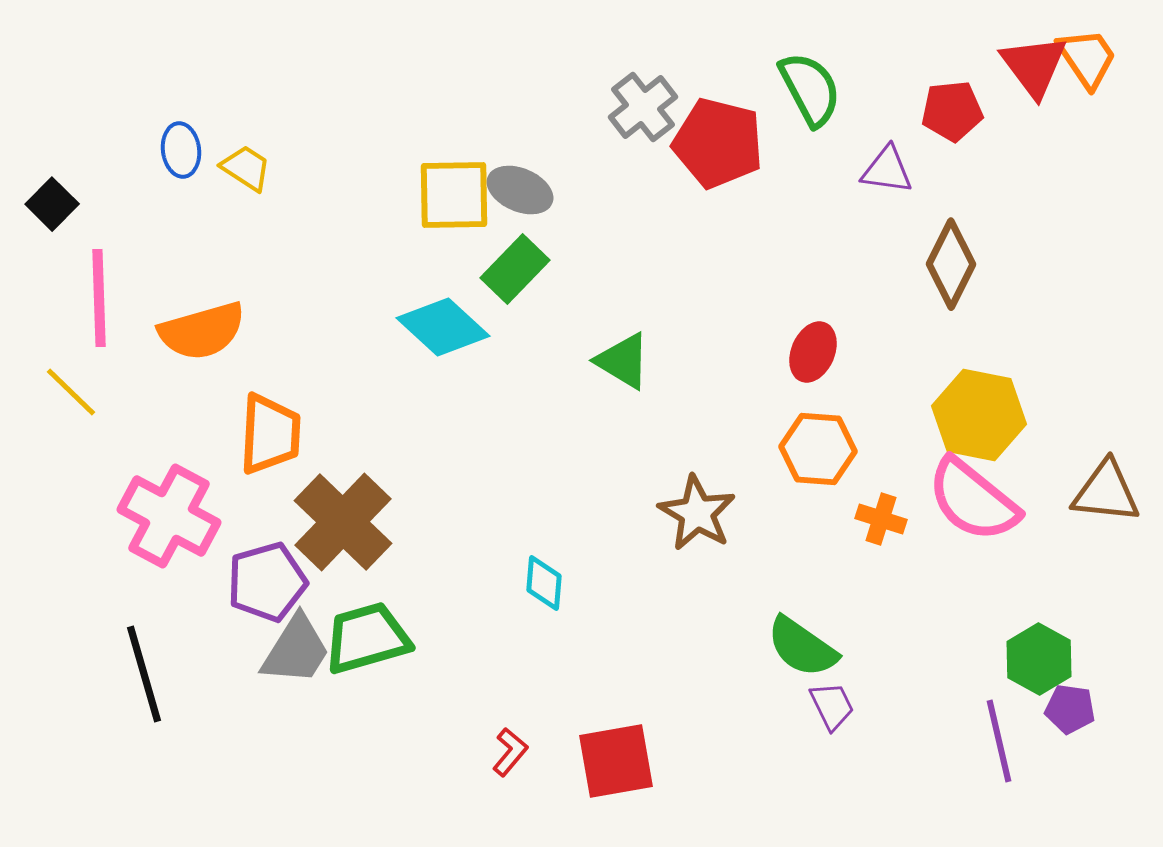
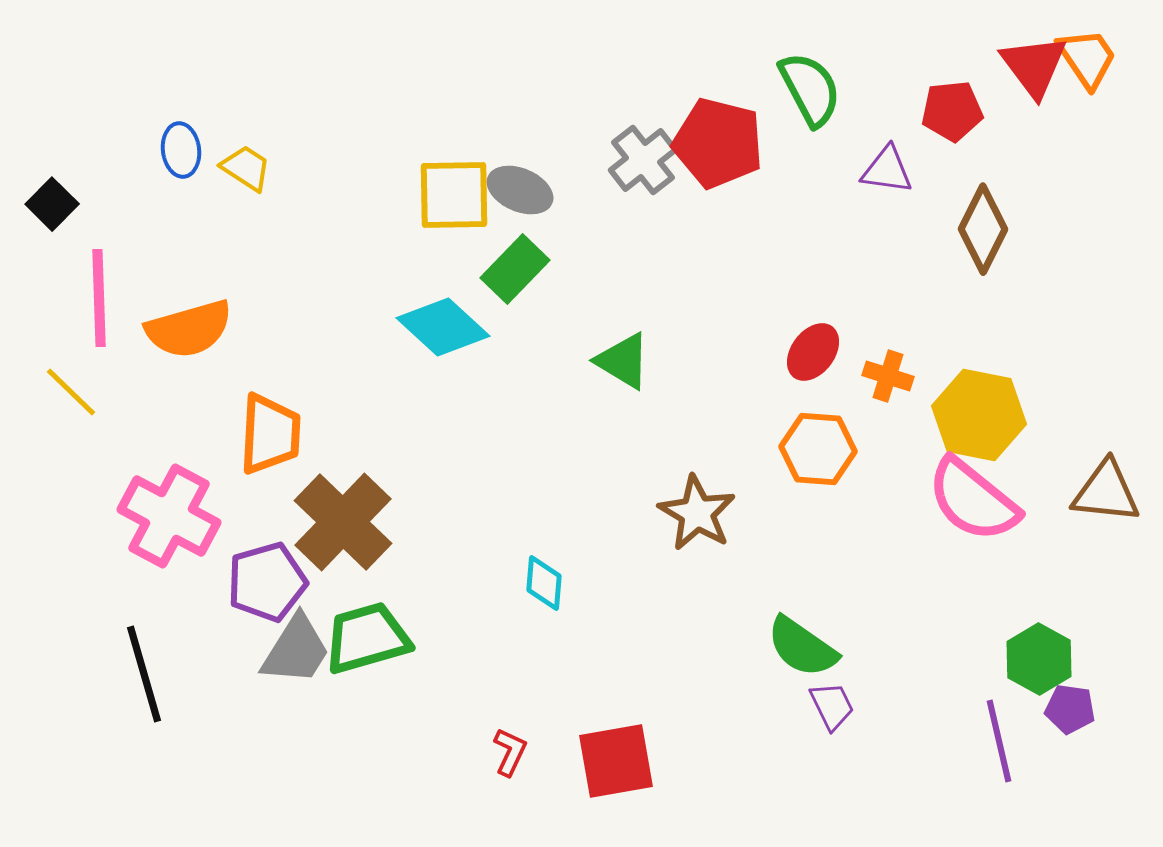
gray cross at (643, 107): moved 53 px down
brown diamond at (951, 264): moved 32 px right, 35 px up
orange semicircle at (202, 331): moved 13 px left, 2 px up
red ellipse at (813, 352): rotated 14 degrees clockwise
orange cross at (881, 519): moved 7 px right, 143 px up
red L-shape at (510, 752): rotated 15 degrees counterclockwise
